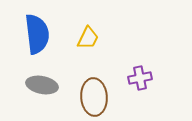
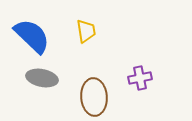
blue semicircle: moved 5 px left, 2 px down; rotated 39 degrees counterclockwise
yellow trapezoid: moved 2 px left, 7 px up; rotated 35 degrees counterclockwise
gray ellipse: moved 7 px up
